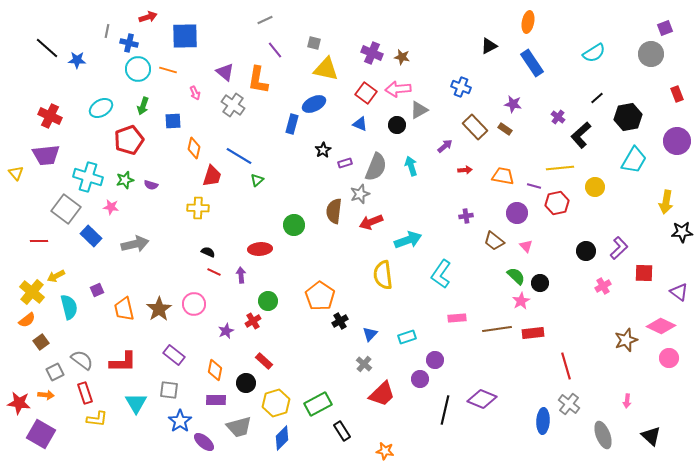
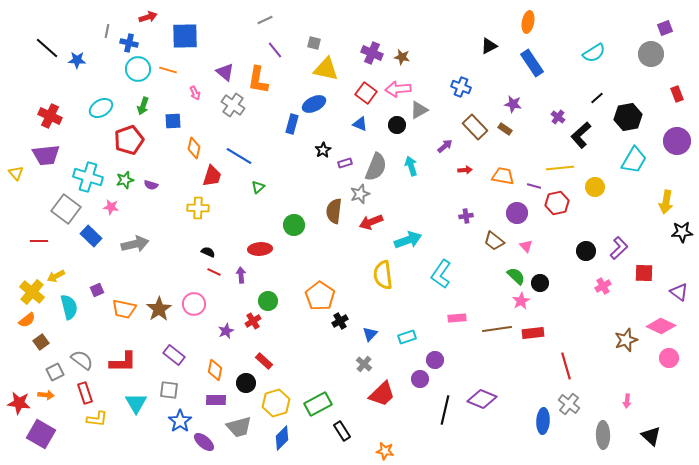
green triangle at (257, 180): moved 1 px right, 7 px down
orange trapezoid at (124, 309): rotated 65 degrees counterclockwise
gray ellipse at (603, 435): rotated 20 degrees clockwise
